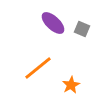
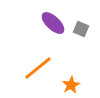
gray square: moved 1 px left
